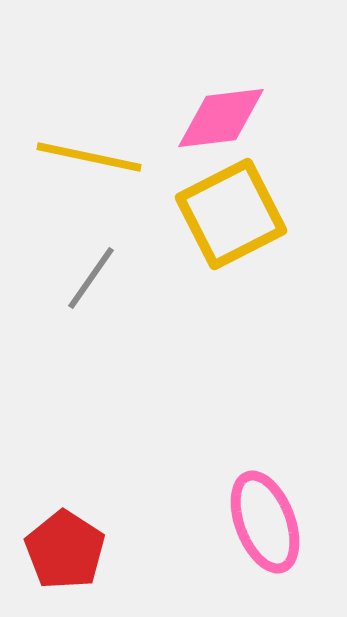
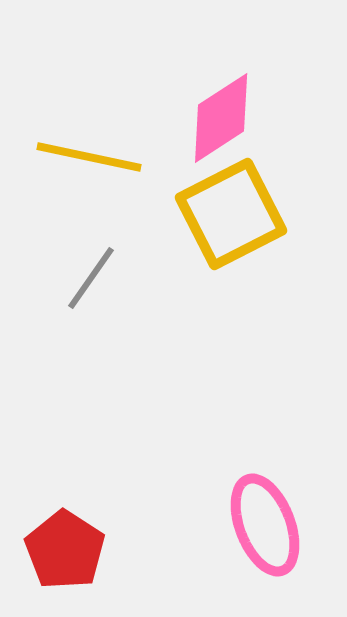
pink diamond: rotated 26 degrees counterclockwise
pink ellipse: moved 3 px down
